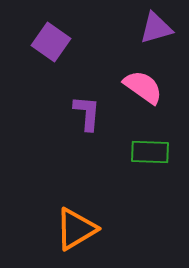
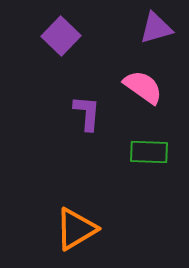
purple square: moved 10 px right, 6 px up; rotated 9 degrees clockwise
green rectangle: moved 1 px left
